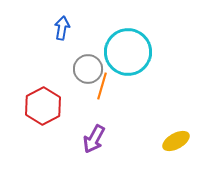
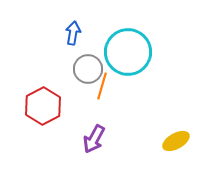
blue arrow: moved 11 px right, 5 px down
